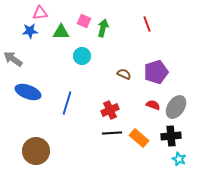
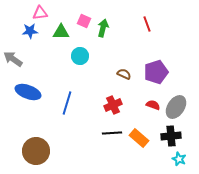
cyan circle: moved 2 px left
red cross: moved 3 px right, 5 px up
